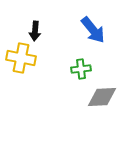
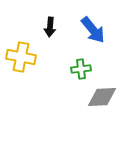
black arrow: moved 15 px right, 4 px up
yellow cross: moved 1 px up
